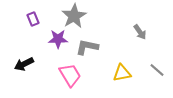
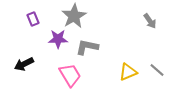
gray arrow: moved 10 px right, 11 px up
yellow triangle: moved 6 px right, 1 px up; rotated 12 degrees counterclockwise
